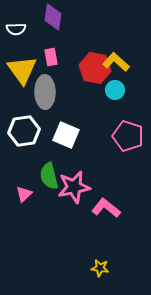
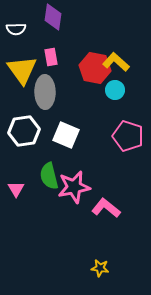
pink triangle: moved 8 px left, 5 px up; rotated 18 degrees counterclockwise
